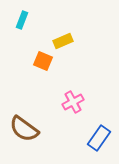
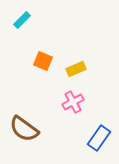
cyan rectangle: rotated 24 degrees clockwise
yellow rectangle: moved 13 px right, 28 px down
